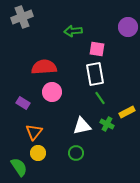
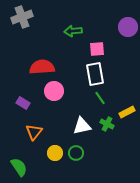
pink square: rotated 14 degrees counterclockwise
red semicircle: moved 2 px left
pink circle: moved 2 px right, 1 px up
yellow circle: moved 17 px right
